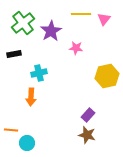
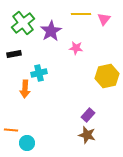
orange arrow: moved 6 px left, 8 px up
